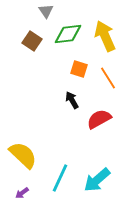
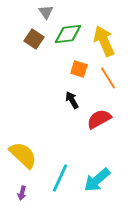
gray triangle: moved 1 px down
yellow arrow: moved 1 px left, 5 px down
brown square: moved 2 px right, 2 px up
purple arrow: rotated 40 degrees counterclockwise
